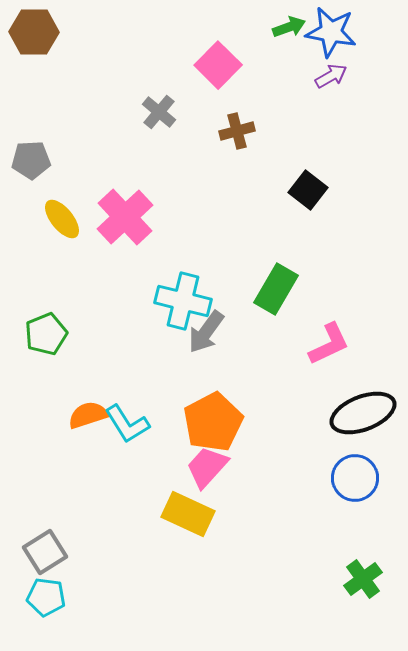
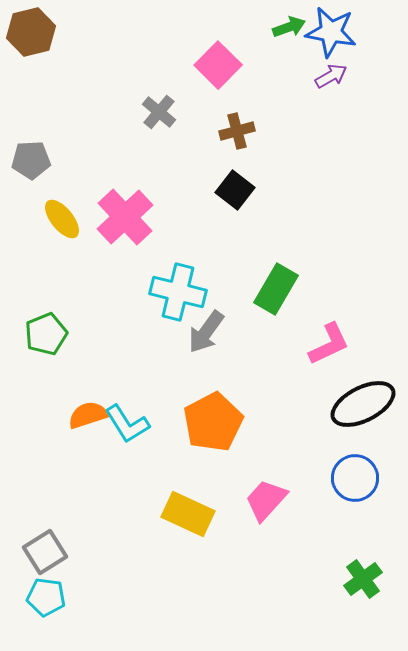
brown hexagon: moved 3 px left; rotated 15 degrees counterclockwise
black square: moved 73 px left
cyan cross: moved 5 px left, 9 px up
black ellipse: moved 9 px up; rotated 6 degrees counterclockwise
pink trapezoid: moved 59 px right, 33 px down
